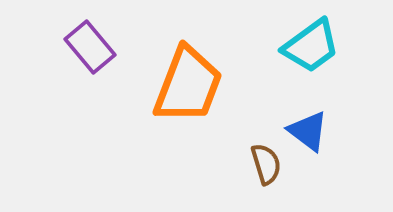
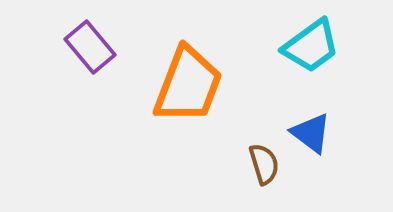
blue triangle: moved 3 px right, 2 px down
brown semicircle: moved 2 px left
